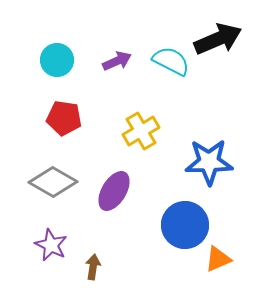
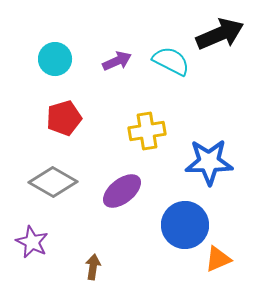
black arrow: moved 2 px right, 5 px up
cyan circle: moved 2 px left, 1 px up
red pentagon: rotated 24 degrees counterclockwise
yellow cross: moved 6 px right; rotated 21 degrees clockwise
purple ellipse: moved 8 px right; rotated 21 degrees clockwise
purple star: moved 19 px left, 3 px up
